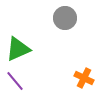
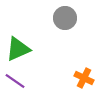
purple line: rotated 15 degrees counterclockwise
